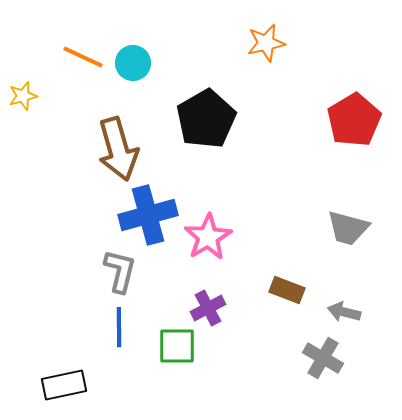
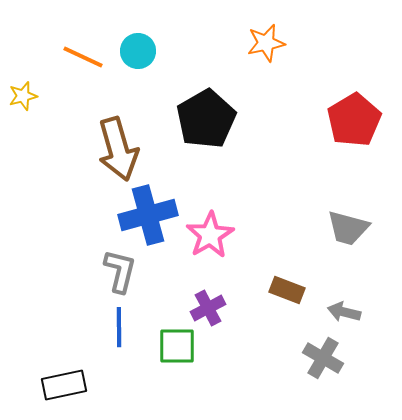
cyan circle: moved 5 px right, 12 px up
pink star: moved 2 px right, 2 px up
